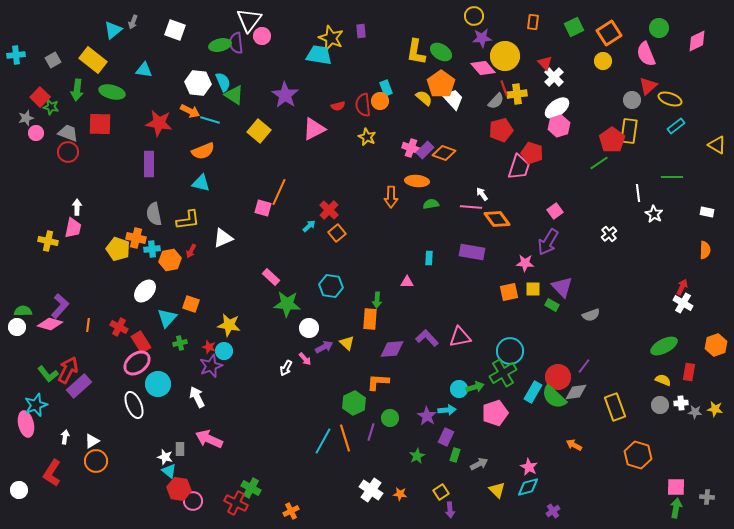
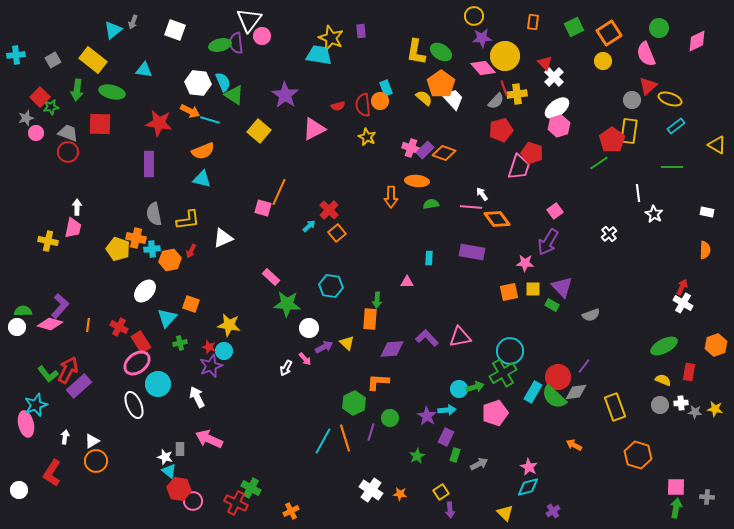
green star at (51, 107): rotated 21 degrees counterclockwise
green line at (672, 177): moved 10 px up
cyan triangle at (201, 183): moved 1 px right, 4 px up
yellow triangle at (497, 490): moved 8 px right, 23 px down
